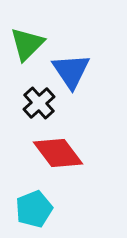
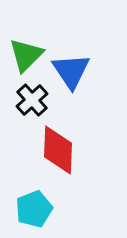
green triangle: moved 1 px left, 11 px down
black cross: moved 7 px left, 3 px up
red diamond: moved 3 px up; rotated 39 degrees clockwise
